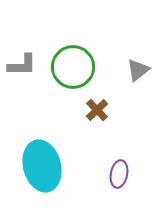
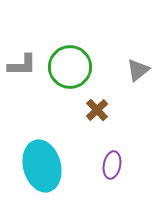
green circle: moved 3 px left
purple ellipse: moved 7 px left, 9 px up
